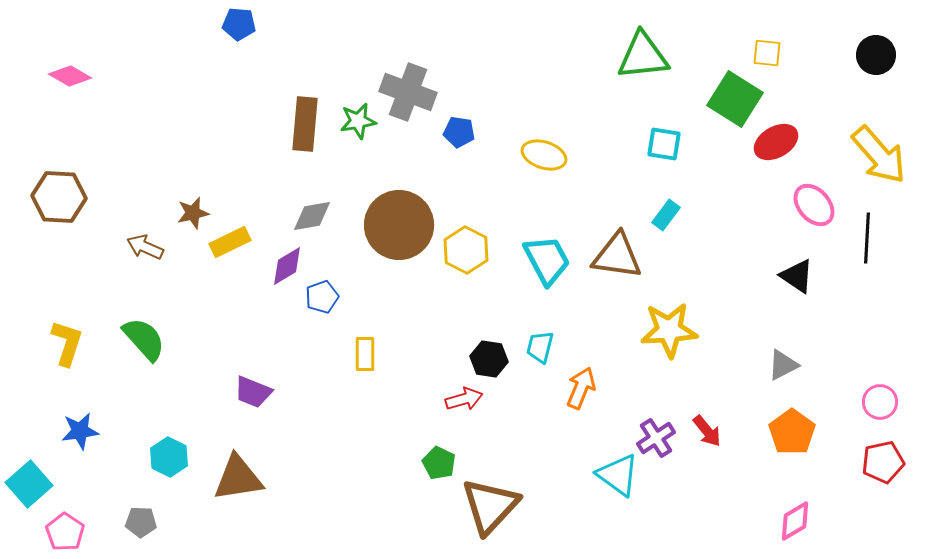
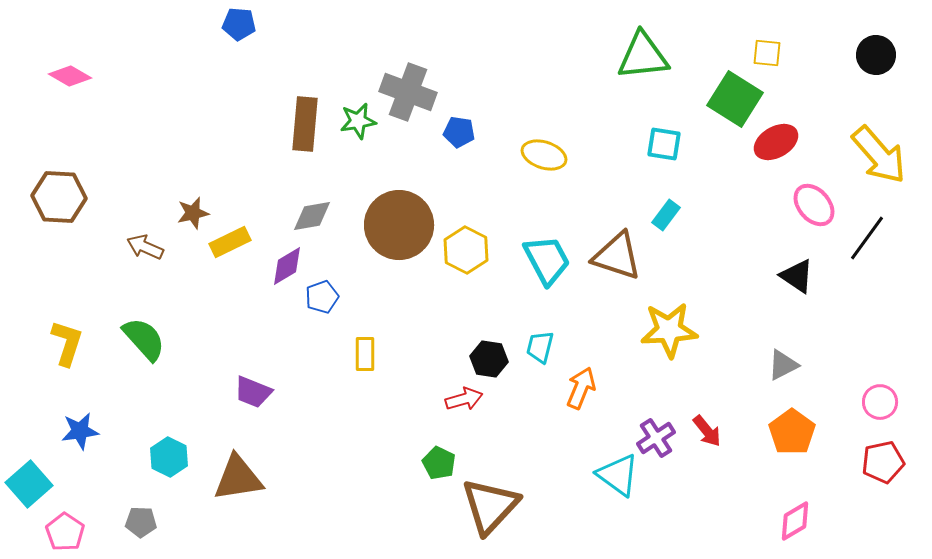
black line at (867, 238): rotated 33 degrees clockwise
brown triangle at (617, 256): rotated 10 degrees clockwise
